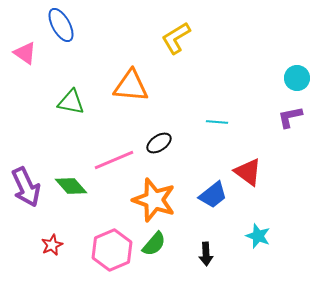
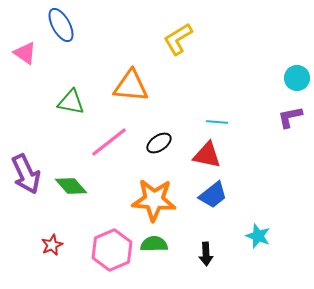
yellow L-shape: moved 2 px right, 1 px down
pink line: moved 5 px left, 18 px up; rotated 15 degrees counterclockwise
red triangle: moved 41 px left, 17 px up; rotated 24 degrees counterclockwise
purple arrow: moved 13 px up
orange star: rotated 15 degrees counterclockwise
green semicircle: rotated 132 degrees counterclockwise
